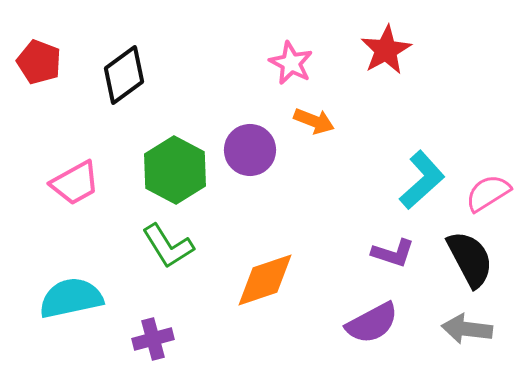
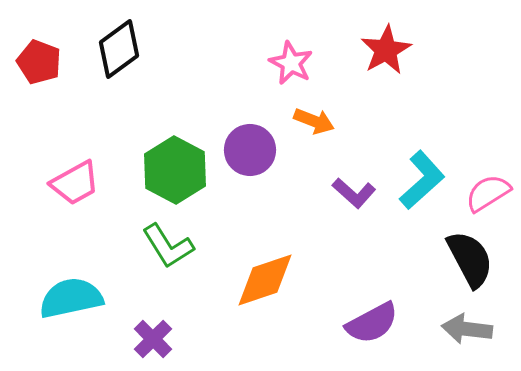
black diamond: moved 5 px left, 26 px up
purple L-shape: moved 39 px left, 60 px up; rotated 24 degrees clockwise
purple cross: rotated 30 degrees counterclockwise
